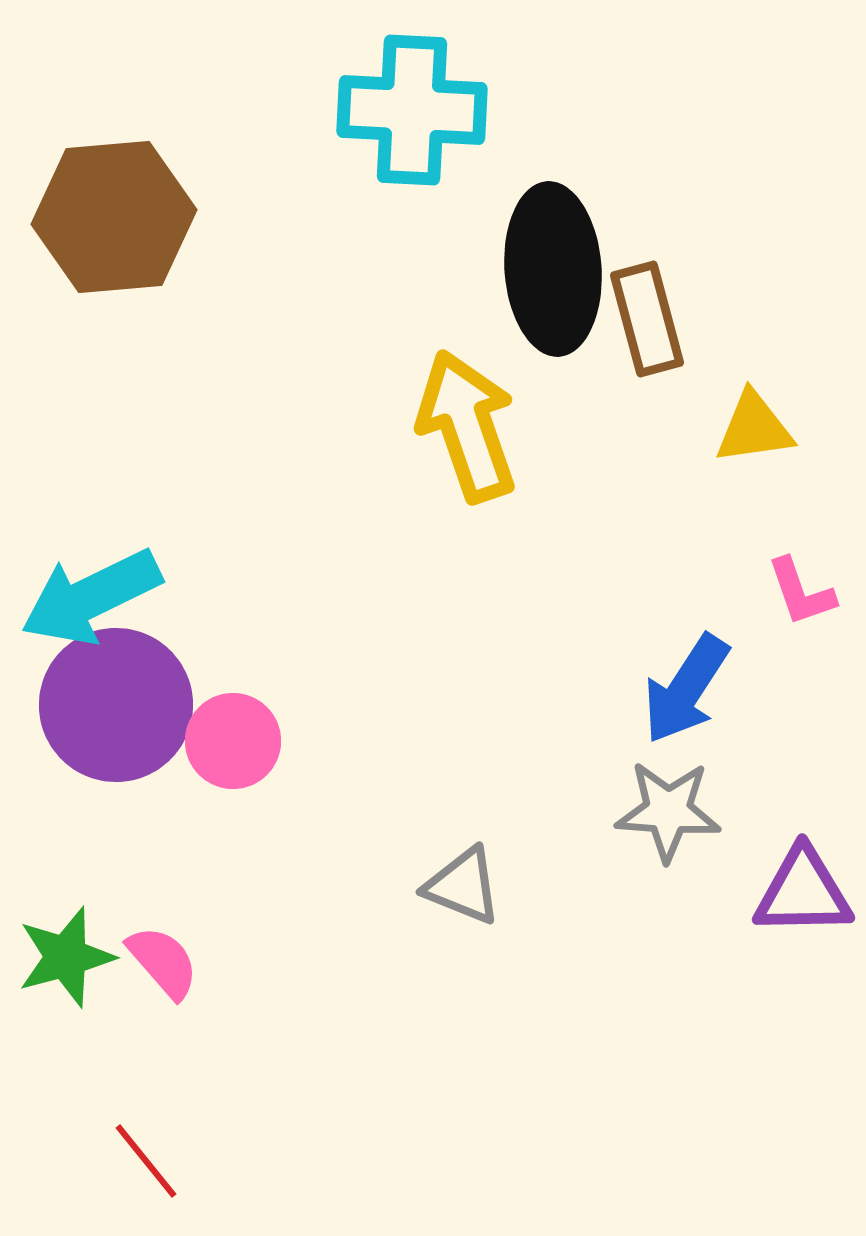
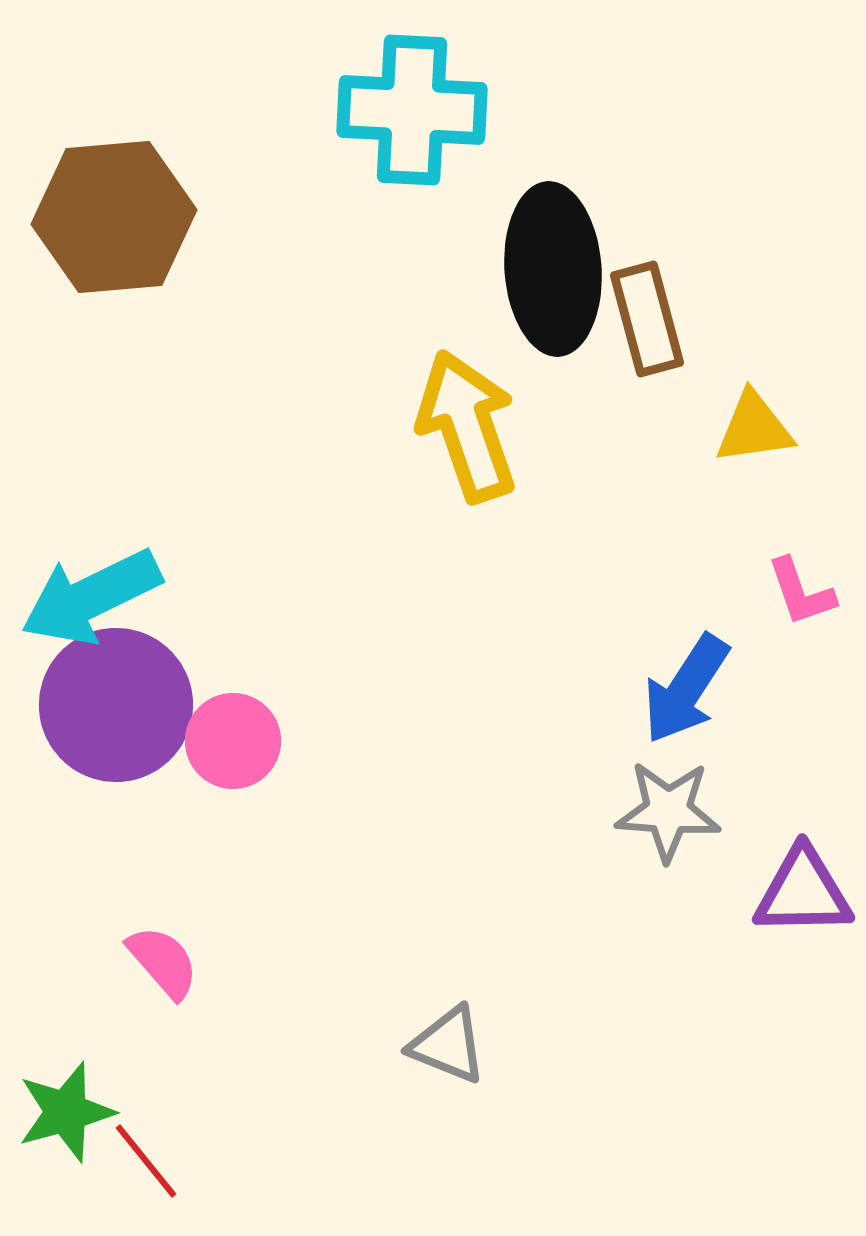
gray triangle: moved 15 px left, 159 px down
green star: moved 155 px down
